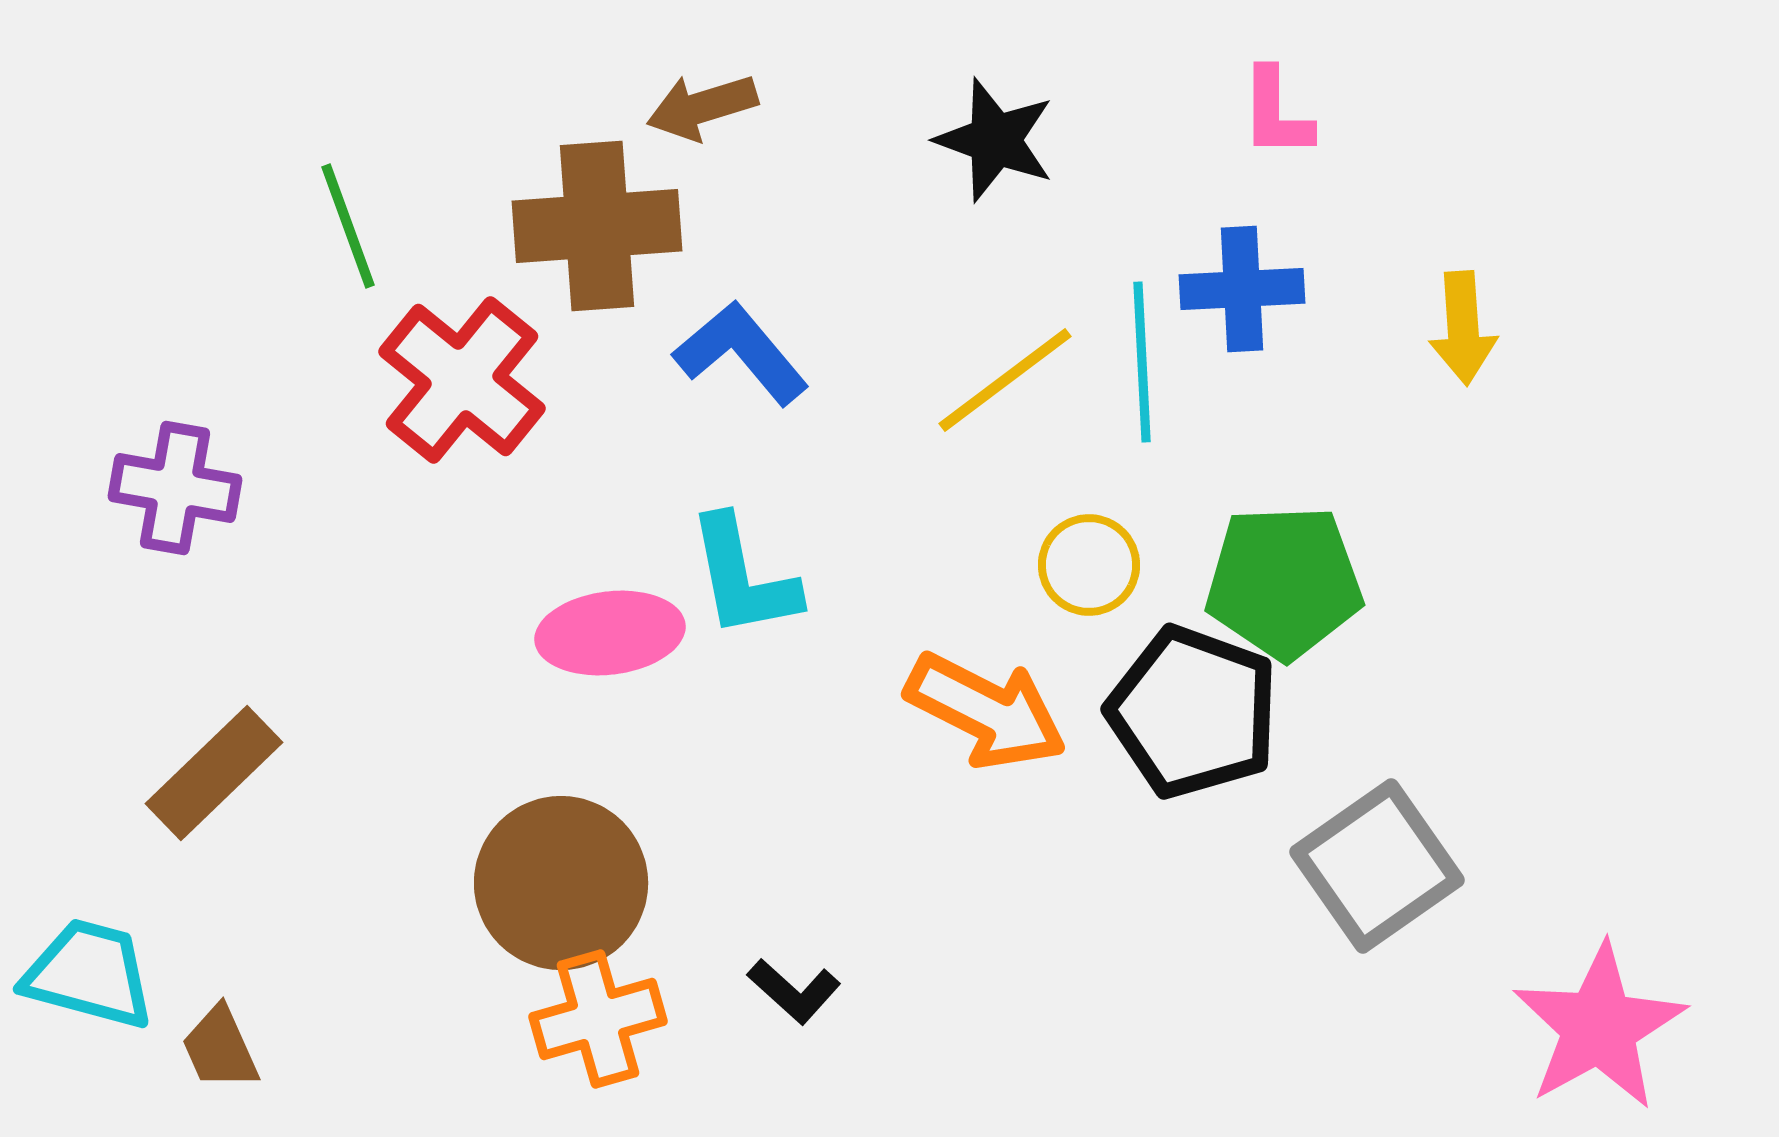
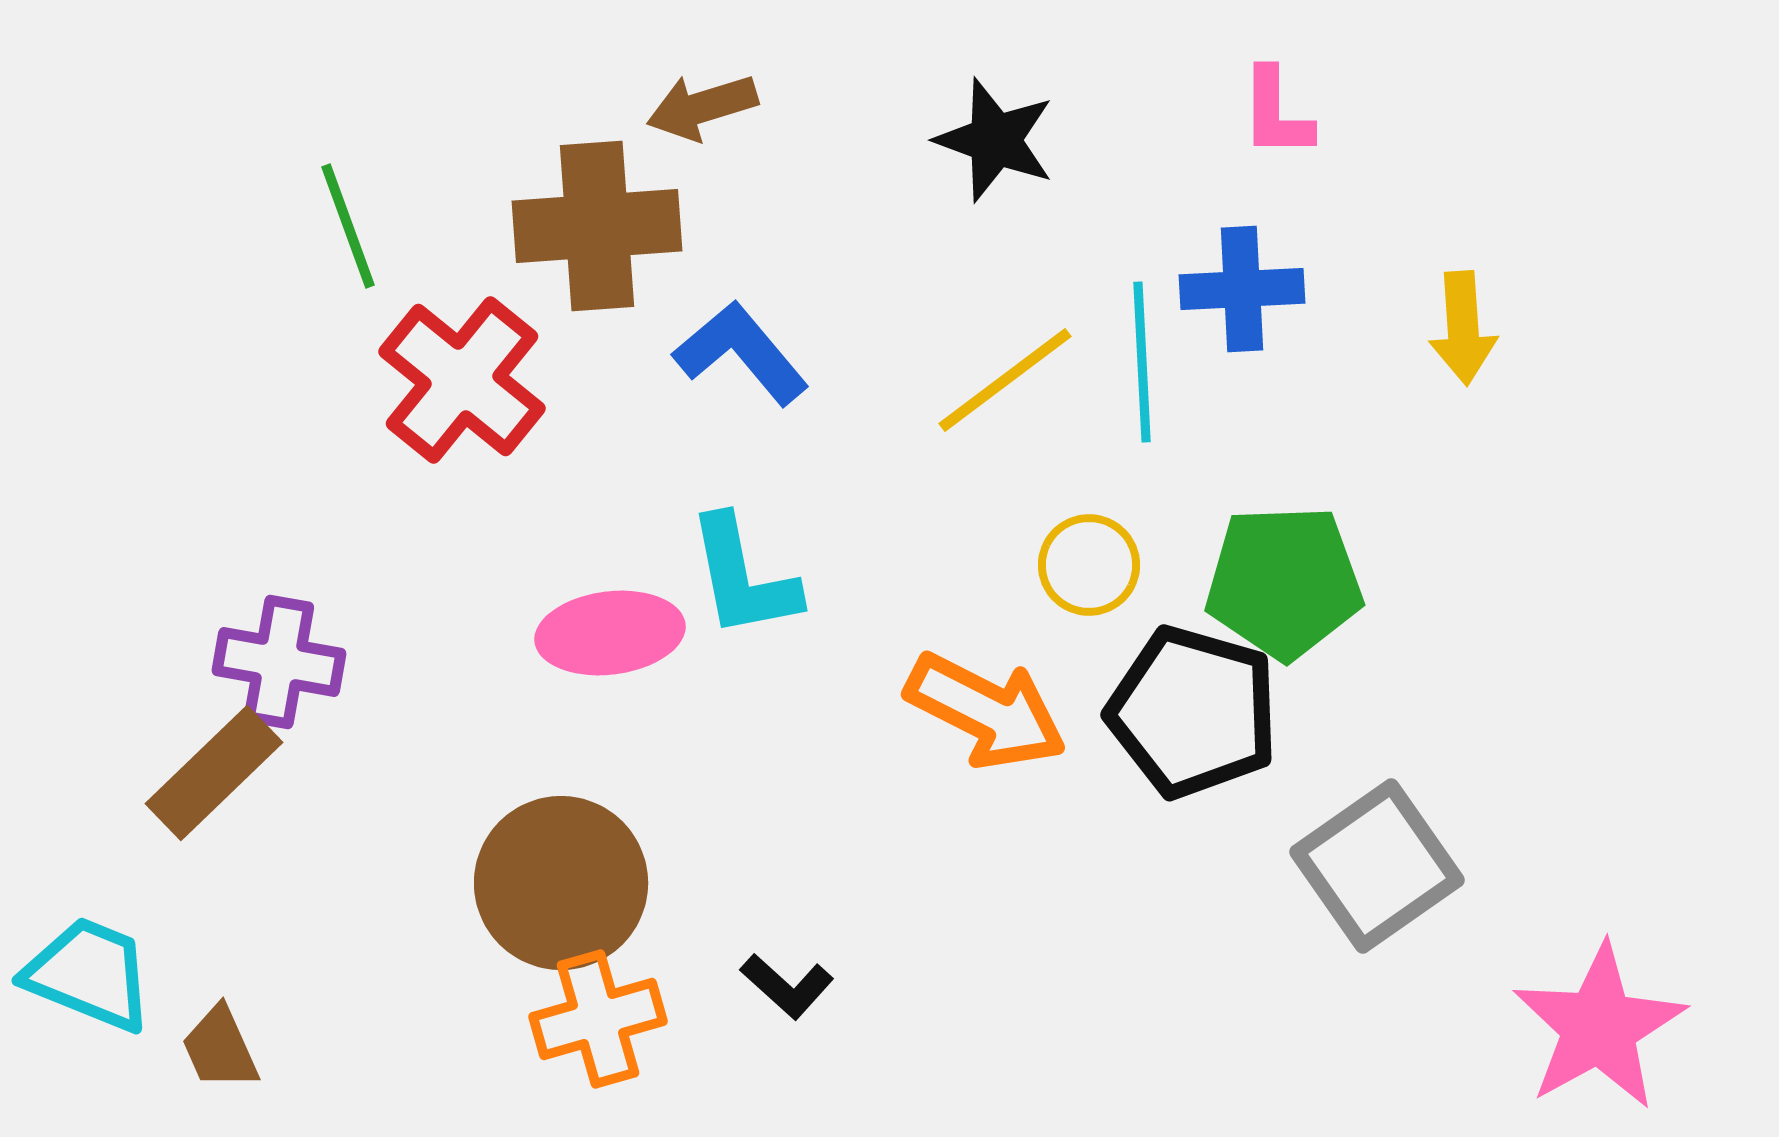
purple cross: moved 104 px right, 174 px down
black pentagon: rotated 4 degrees counterclockwise
cyan trapezoid: rotated 7 degrees clockwise
black L-shape: moved 7 px left, 5 px up
